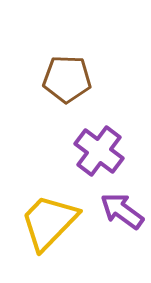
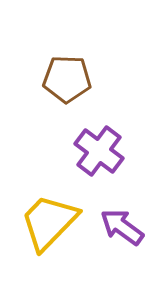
purple arrow: moved 16 px down
